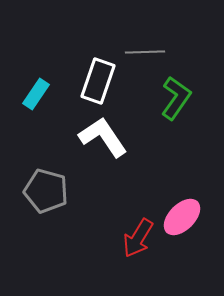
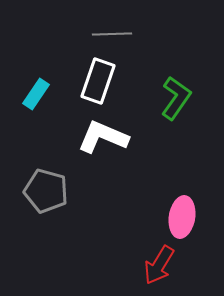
gray line: moved 33 px left, 18 px up
white L-shape: rotated 33 degrees counterclockwise
pink ellipse: rotated 36 degrees counterclockwise
red arrow: moved 21 px right, 27 px down
